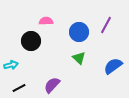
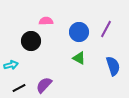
purple line: moved 4 px down
green triangle: rotated 16 degrees counterclockwise
blue semicircle: rotated 108 degrees clockwise
purple semicircle: moved 8 px left
